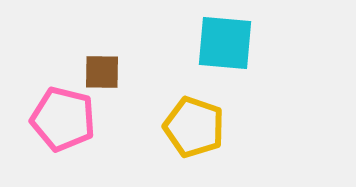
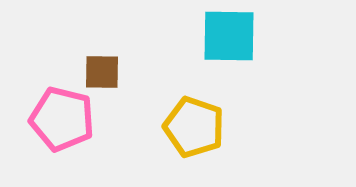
cyan square: moved 4 px right, 7 px up; rotated 4 degrees counterclockwise
pink pentagon: moved 1 px left
